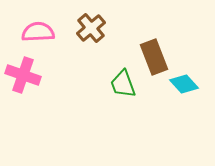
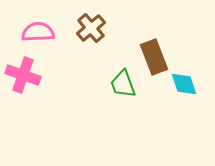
cyan diamond: rotated 24 degrees clockwise
